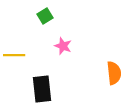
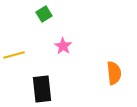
green square: moved 1 px left, 2 px up
pink star: rotated 12 degrees clockwise
yellow line: rotated 15 degrees counterclockwise
